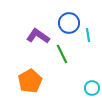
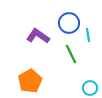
green line: moved 9 px right
cyan circle: moved 2 px left
